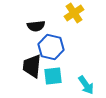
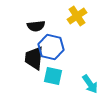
yellow cross: moved 3 px right, 3 px down
black trapezoid: moved 2 px right, 8 px up
cyan square: rotated 18 degrees clockwise
cyan arrow: moved 4 px right, 1 px up
